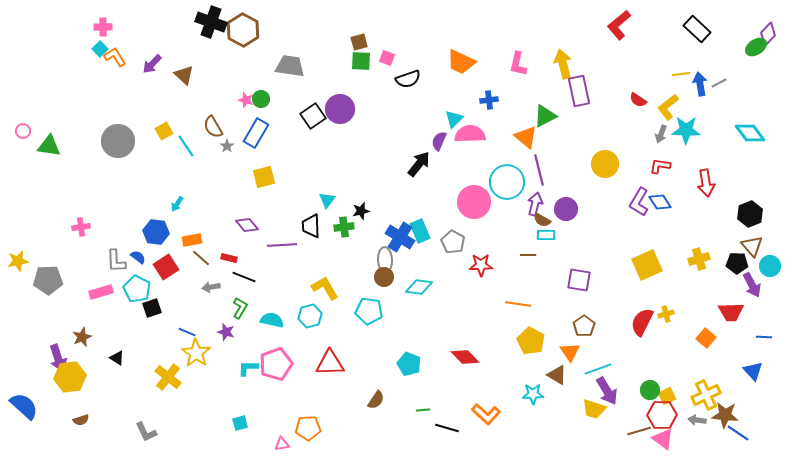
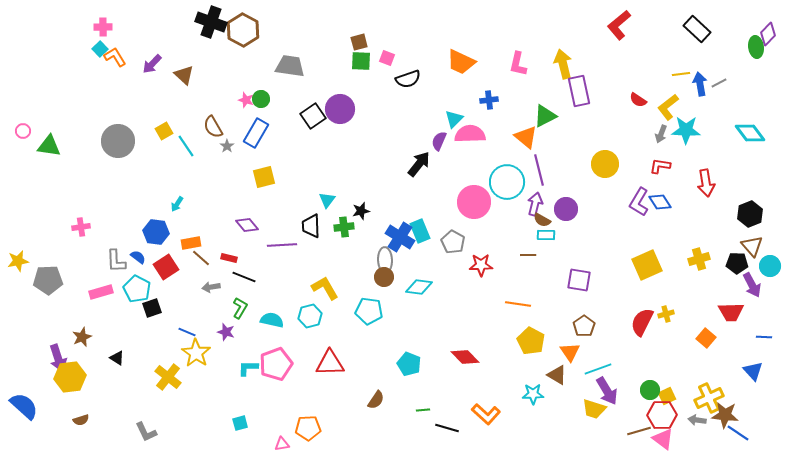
green ellipse at (756, 47): rotated 65 degrees counterclockwise
orange rectangle at (192, 240): moved 1 px left, 3 px down
yellow cross at (706, 395): moved 3 px right, 3 px down
